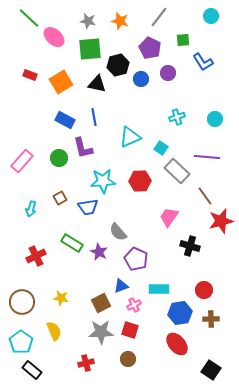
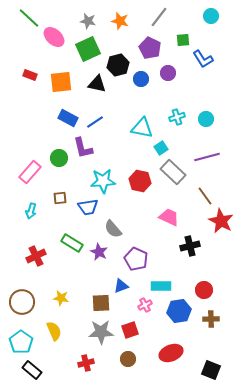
green square at (90, 49): moved 2 px left; rotated 20 degrees counterclockwise
blue L-shape at (203, 62): moved 3 px up
orange square at (61, 82): rotated 25 degrees clockwise
blue line at (94, 117): moved 1 px right, 5 px down; rotated 66 degrees clockwise
cyan circle at (215, 119): moved 9 px left
blue rectangle at (65, 120): moved 3 px right, 2 px up
cyan triangle at (130, 137): moved 12 px right, 9 px up; rotated 35 degrees clockwise
cyan square at (161, 148): rotated 24 degrees clockwise
purple line at (207, 157): rotated 20 degrees counterclockwise
pink rectangle at (22, 161): moved 8 px right, 11 px down
gray rectangle at (177, 171): moved 4 px left, 1 px down
red hexagon at (140, 181): rotated 15 degrees clockwise
brown square at (60, 198): rotated 24 degrees clockwise
cyan arrow at (31, 209): moved 2 px down
pink trapezoid at (169, 217): rotated 80 degrees clockwise
red star at (221, 221): rotated 30 degrees counterclockwise
gray semicircle at (118, 232): moved 5 px left, 3 px up
black cross at (190, 246): rotated 30 degrees counterclockwise
cyan rectangle at (159, 289): moved 2 px right, 3 px up
brown square at (101, 303): rotated 24 degrees clockwise
pink cross at (134, 305): moved 11 px right
blue hexagon at (180, 313): moved 1 px left, 2 px up
red square at (130, 330): rotated 36 degrees counterclockwise
red ellipse at (177, 344): moved 6 px left, 9 px down; rotated 70 degrees counterclockwise
black square at (211, 370): rotated 12 degrees counterclockwise
